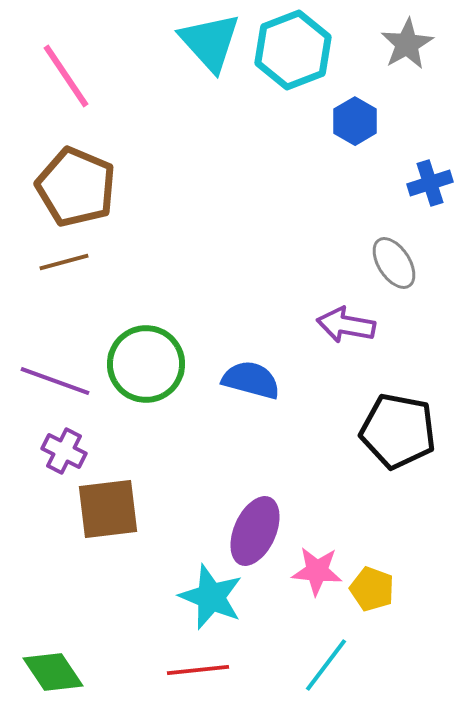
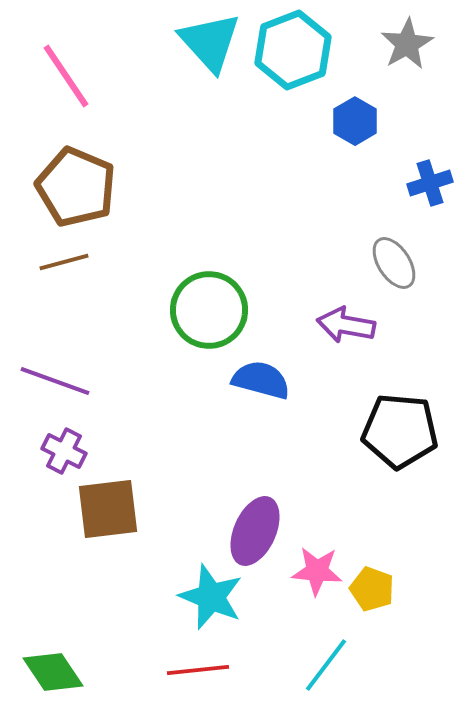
green circle: moved 63 px right, 54 px up
blue semicircle: moved 10 px right
black pentagon: moved 2 px right; rotated 6 degrees counterclockwise
